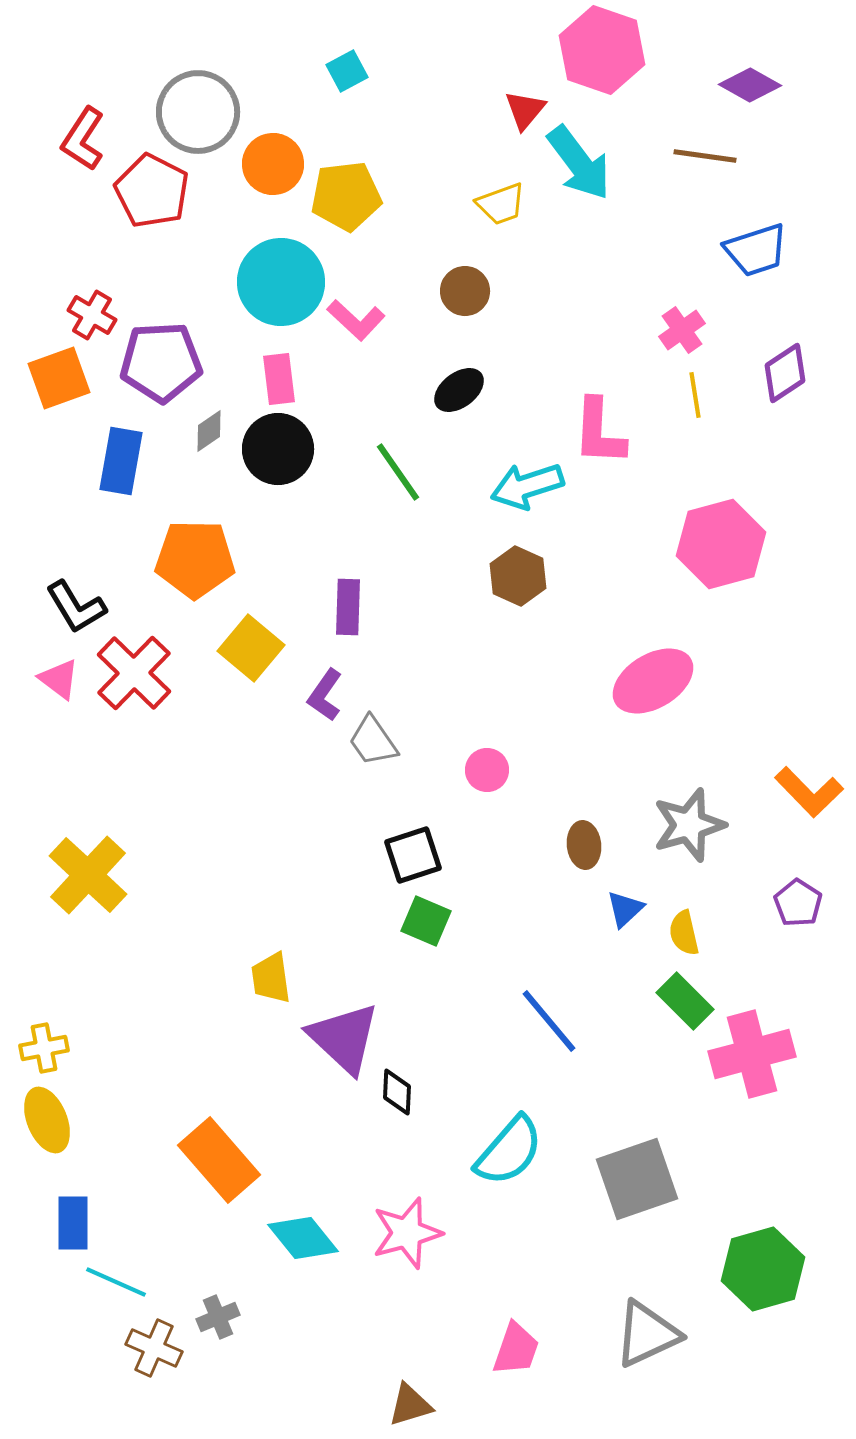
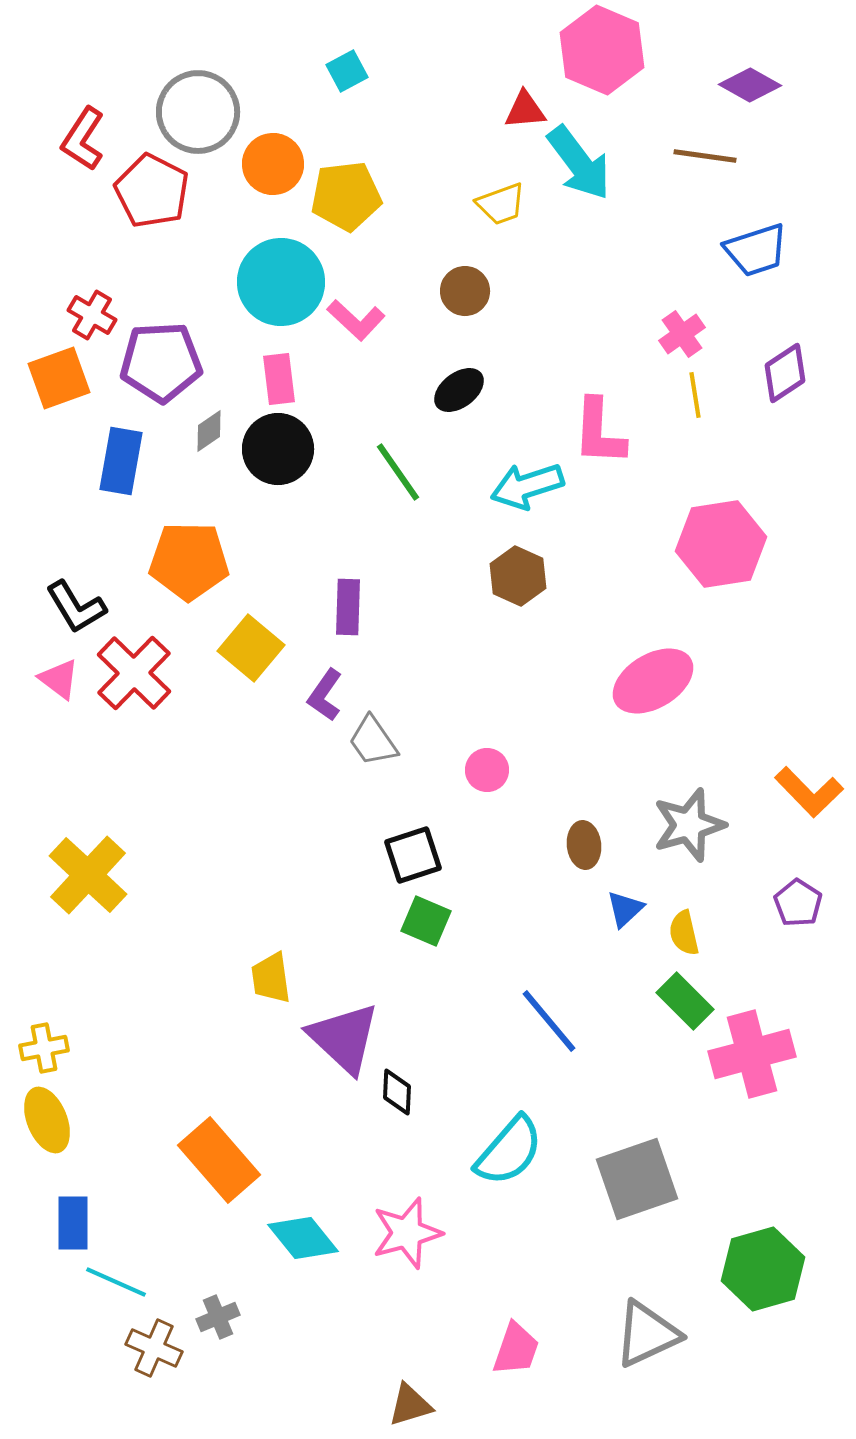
pink hexagon at (602, 50): rotated 4 degrees clockwise
red triangle at (525, 110): rotated 45 degrees clockwise
pink cross at (682, 330): moved 4 px down
pink hexagon at (721, 544): rotated 6 degrees clockwise
orange pentagon at (195, 559): moved 6 px left, 2 px down
